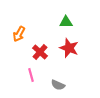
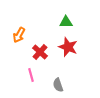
orange arrow: moved 1 px down
red star: moved 1 px left, 1 px up
gray semicircle: rotated 48 degrees clockwise
